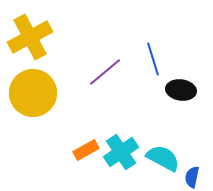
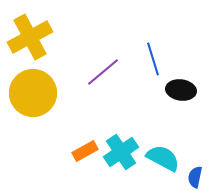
purple line: moved 2 px left
orange rectangle: moved 1 px left, 1 px down
blue semicircle: moved 3 px right
